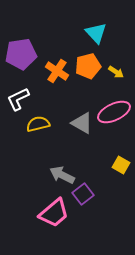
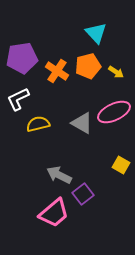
purple pentagon: moved 1 px right, 4 px down
gray arrow: moved 3 px left
